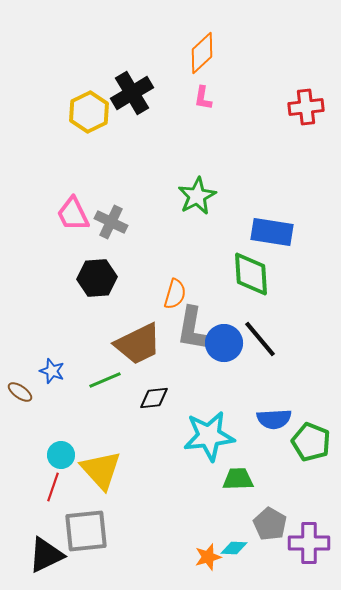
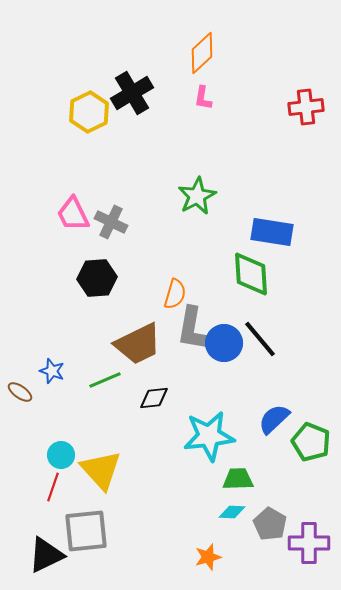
blue semicircle: rotated 140 degrees clockwise
cyan diamond: moved 2 px left, 36 px up
